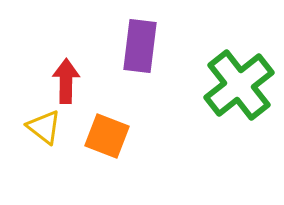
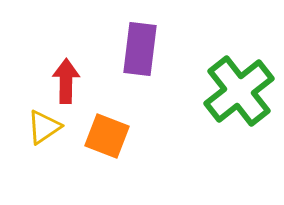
purple rectangle: moved 3 px down
green cross: moved 6 px down
yellow triangle: rotated 48 degrees clockwise
